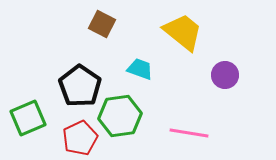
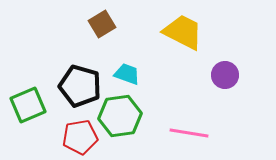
brown square: rotated 32 degrees clockwise
yellow trapezoid: rotated 12 degrees counterclockwise
cyan trapezoid: moved 13 px left, 5 px down
black pentagon: rotated 18 degrees counterclockwise
green square: moved 13 px up
red pentagon: moved 1 px up; rotated 16 degrees clockwise
